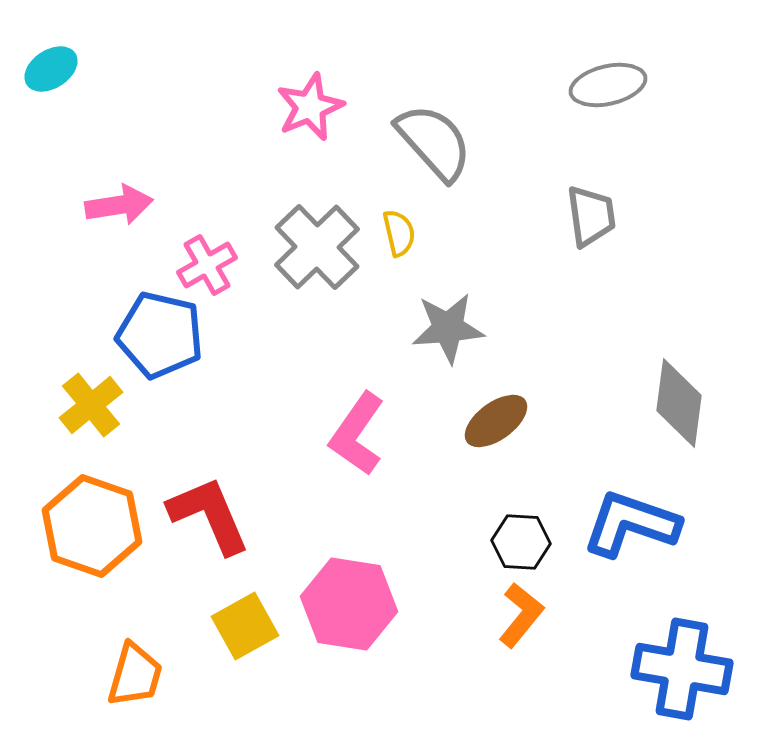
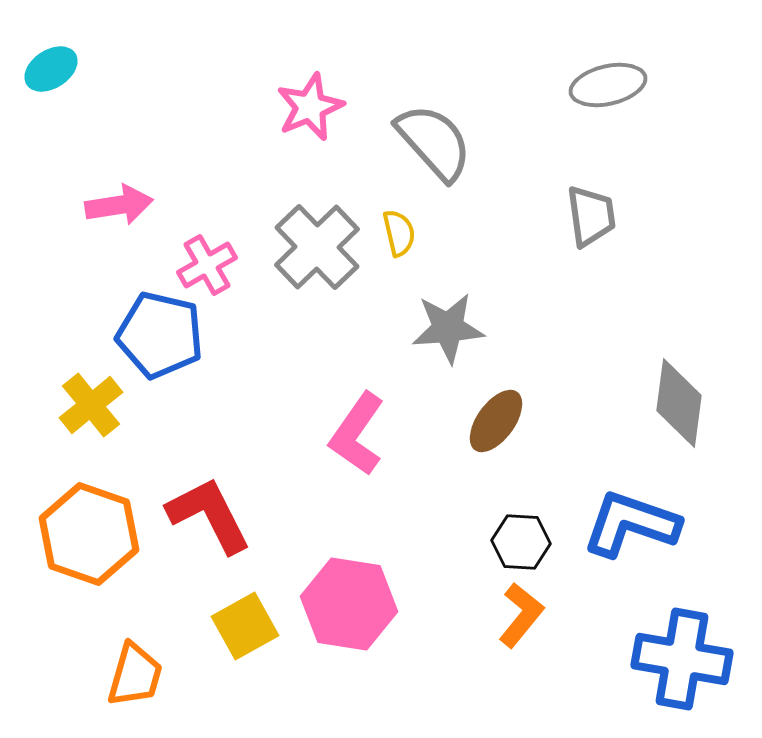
brown ellipse: rotated 18 degrees counterclockwise
red L-shape: rotated 4 degrees counterclockwise
orange hexagon: moved 3 px left, 8 px down
blue cross: moved 10 px up
